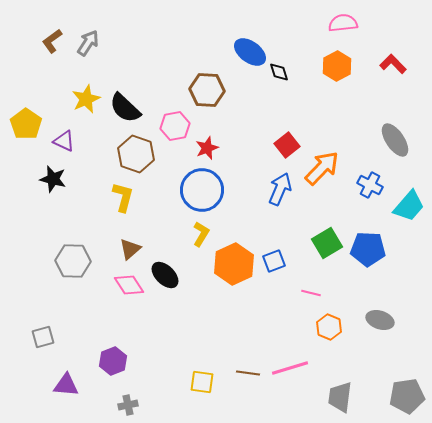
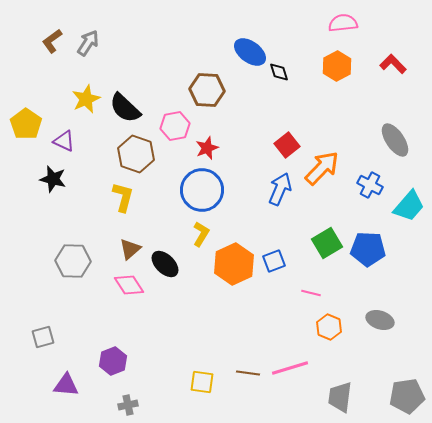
black ellipse at (165, 275): moved 11 px up
